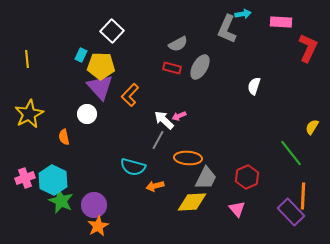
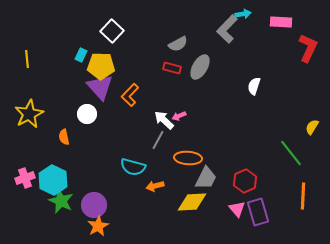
gray L-shape: rotated 20 degrees clockwise
red hexagon: moved 2 px left, 4 px down
purple rectangle: moved 33 px left; rotated 28 degrees clockwise
